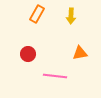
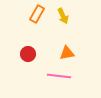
yellow arrow: moved 8 px left; rotated 28 degrees counterclockwise
orange triangle: moved 13 px left
pink line: moved 4 px right
